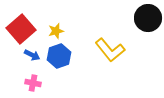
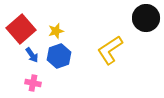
black circle: moved 2 px left
yellow L-shape: rotated 96 degrees clockwise
blue arrow: rotated 28 degrees clockwise
